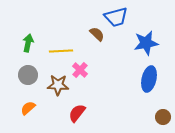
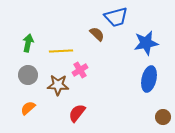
pink cross: rotated 14 degrees clockwise
